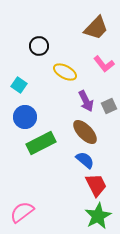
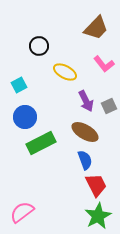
cyan square: rotated 28 degrees clockwise
brown ellipse: rotated 16 degrees counterclockwise
blue semicircle: rotated 30 degrees clockwise
